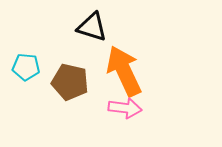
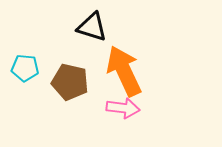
cyan pentagon: moved 1 px left, 1 px down
pink arrow: moved 2 px left
